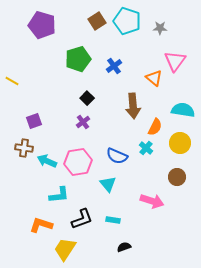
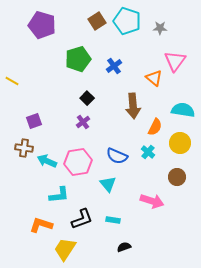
cyan cross: moved 2 px right, 4 px down
